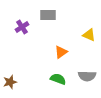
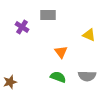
purple cross: rotated 24 degrees counterclockwise
orange triangle: rotated 32 degrees counterclockwise
green semicircle: moved 2 px up
